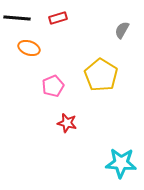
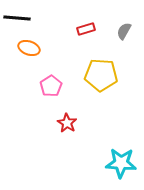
red rectangle: moved 28 px right, 11 px down
gray semicircle: moved 2 px right, 1 px down
yellow pentagon: rotated 28 degrees counterclockwise
pink pentagon: moved 2 px left; rotated 10 degrees counterclockwise
red star: rotated 18 degrees clockwise
